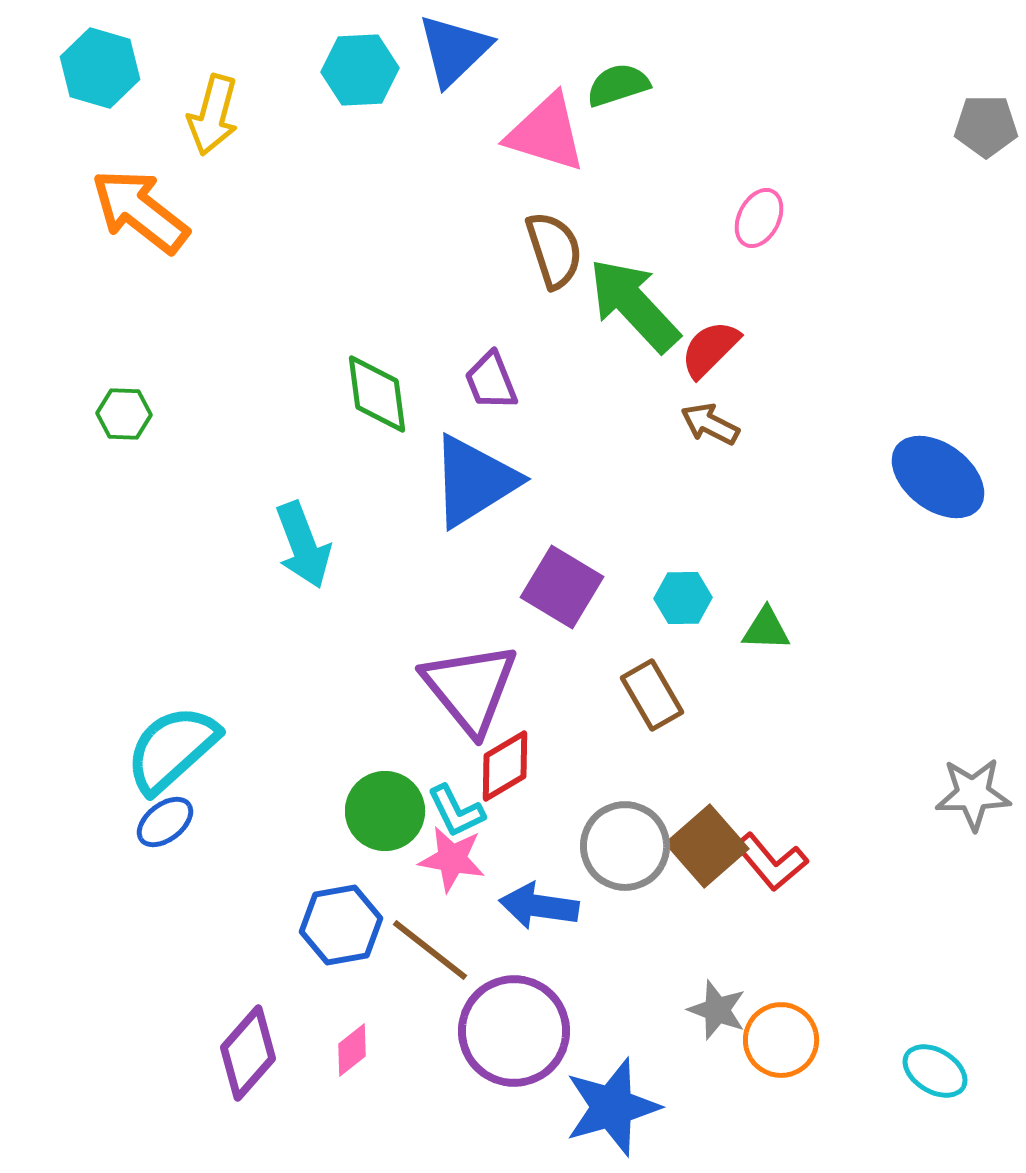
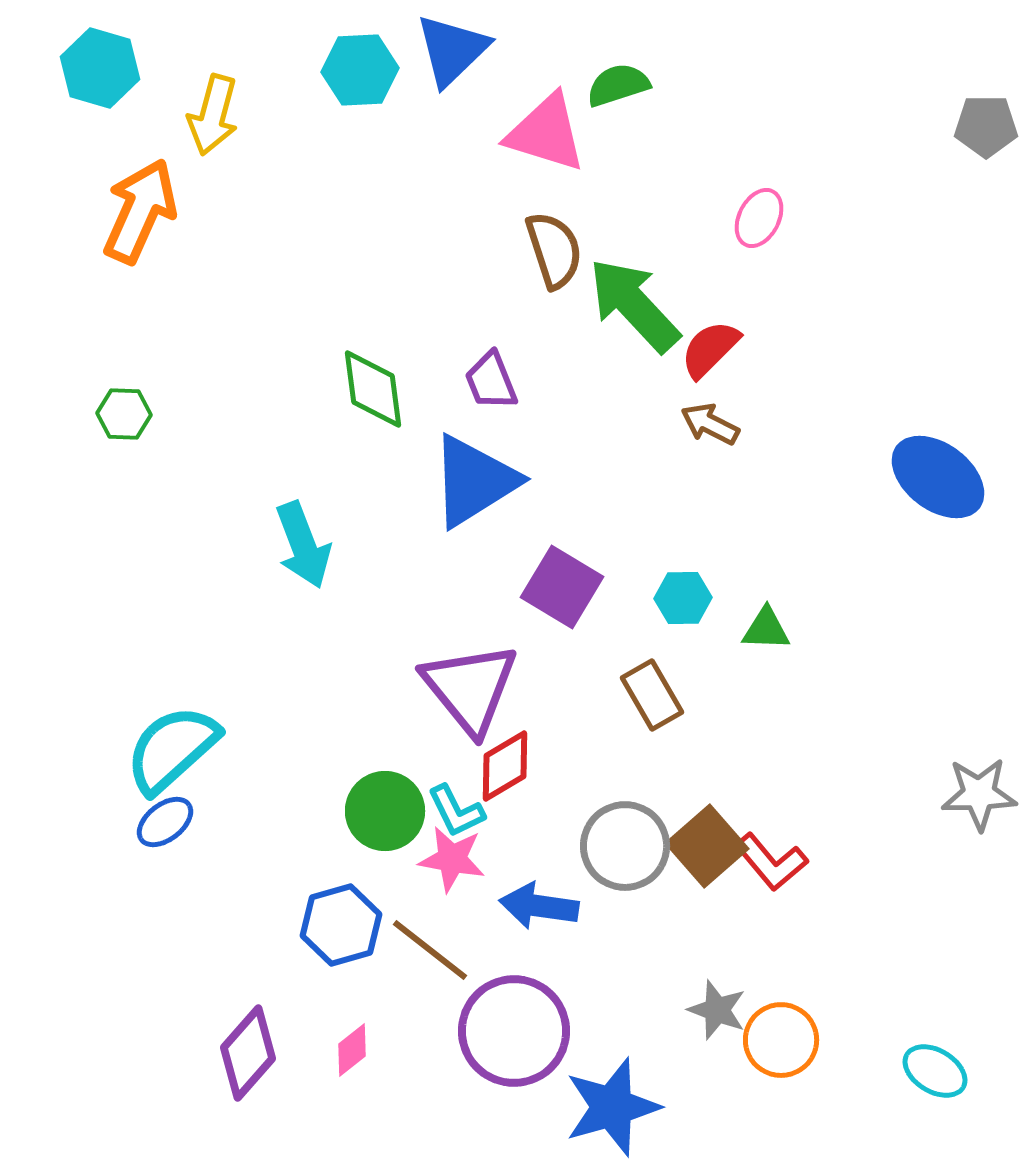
blue triangle at (454, 50): moved 2 px left
orange arrow at (140, 211): rotated 76 degrees clockwise
green diamond at (377, 394): moved 4 px left, 5 px up
gray star at (973, 794): moved 6 px right
blue hexagon at (341, 925): rotated 6 degrees counterclockwise
